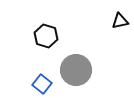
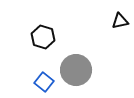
black hexagon: moved 3 px left, 1 px down
blue square: moved 2 px right, 2 px up
